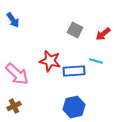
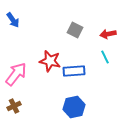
red arrow: moved 5 px right; rotated 28 degrees clockwise
cyan line: moved 9 px right, 4 px up; rotated 48 degrees clockwise
pink arrow: moved 1 px left; rotated 95 degrees counterclockwise
